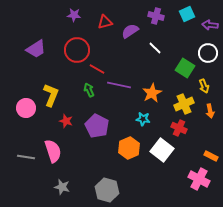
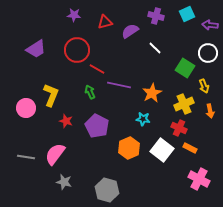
green arrow: moved 1 px right, 2 px down
pink semicircle: moved 2 px right, 3 px down; rotated 125 degrees counterclockwise
orange rectangle: moved 21 px left, 8 px up
gray star: moved 2 px right, 5 px up
